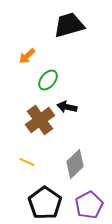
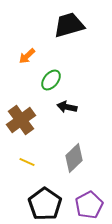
green ellipse: moved 3 px right
brown cross: moved 19 px left
gray diamond: moved 1 px left, 6 px up
black pentagon: moved 1 px down
